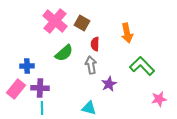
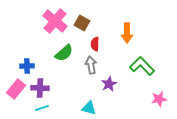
orange arrow: rotated 12 degrees clockwise
cyan line: rotated 72 degrees clockwise
